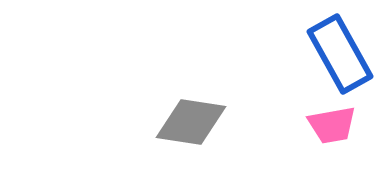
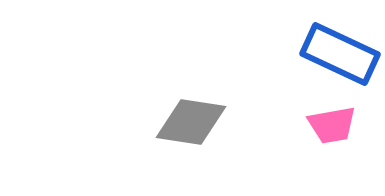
blue rectangle: rotated 36 degrees counterclockwise
